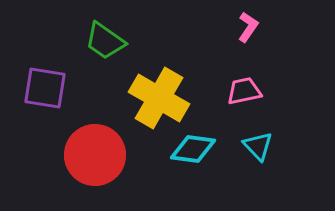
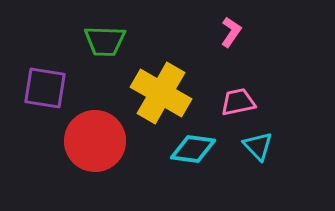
pink L-shape: moved 17 px left, 5 px down
green trapezoid: rotated 33 degrees counterclockwise
pink trapezoid: moved 6 px left, 11 px down
yellow cross: moved 2 px right, 5 px up
red circle: moved 14 px up
